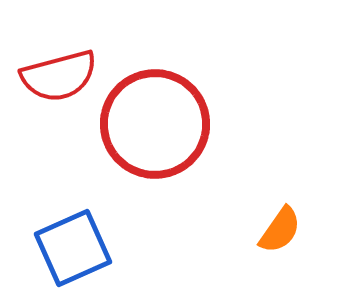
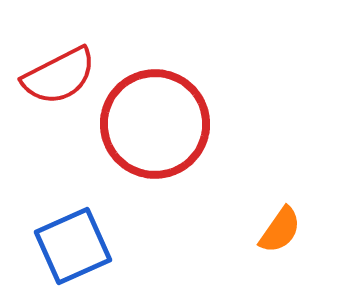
red semicircle: rotated 12 degrees counterclockwise
blue square: moved 2 px up
